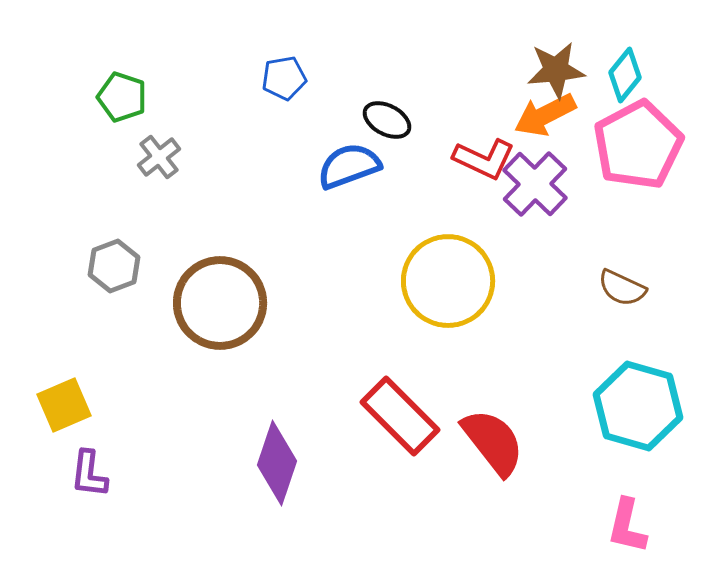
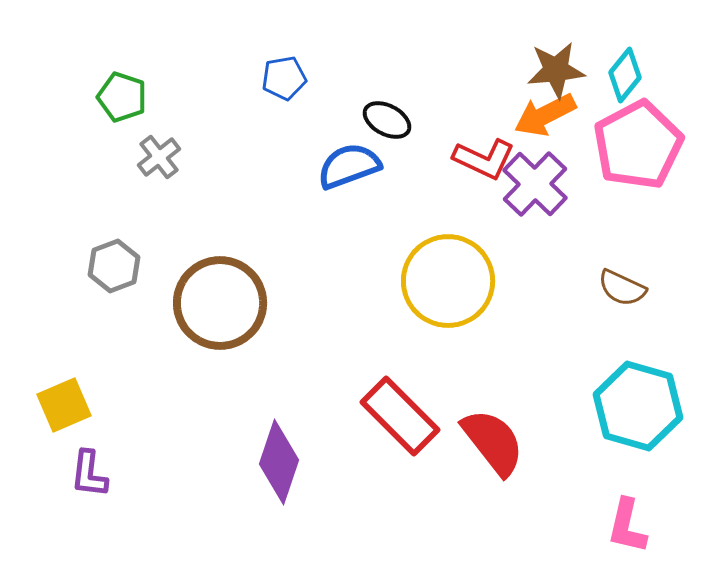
purple diamond: moved 2 px right, 1 px up
